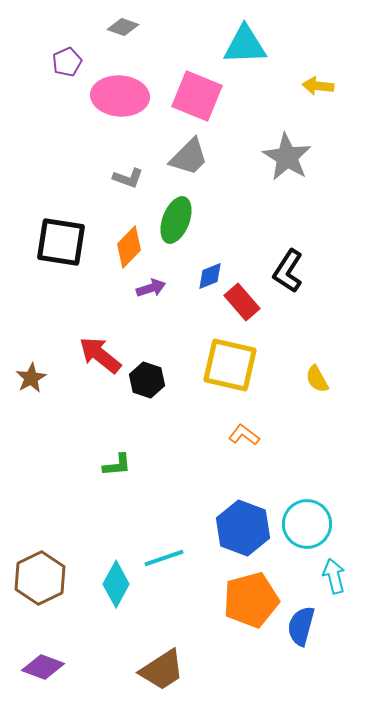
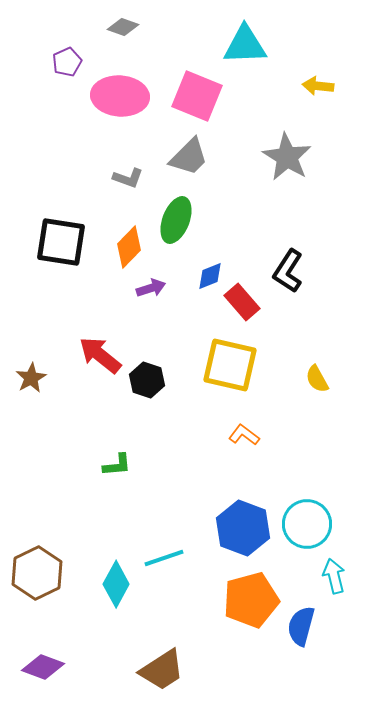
brown hexagon: moved 3 px left, 5 px up
